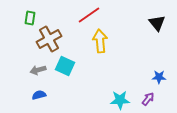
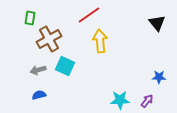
purple arrow: moved 1 px left, 2 px down
